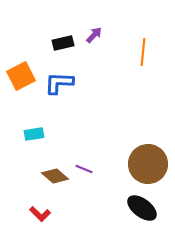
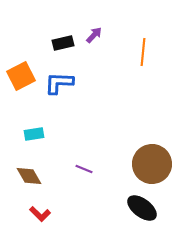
brown circle: moved 4 px right
brown diamond: moved 26 px left; rotated 20 degrees clockwise
